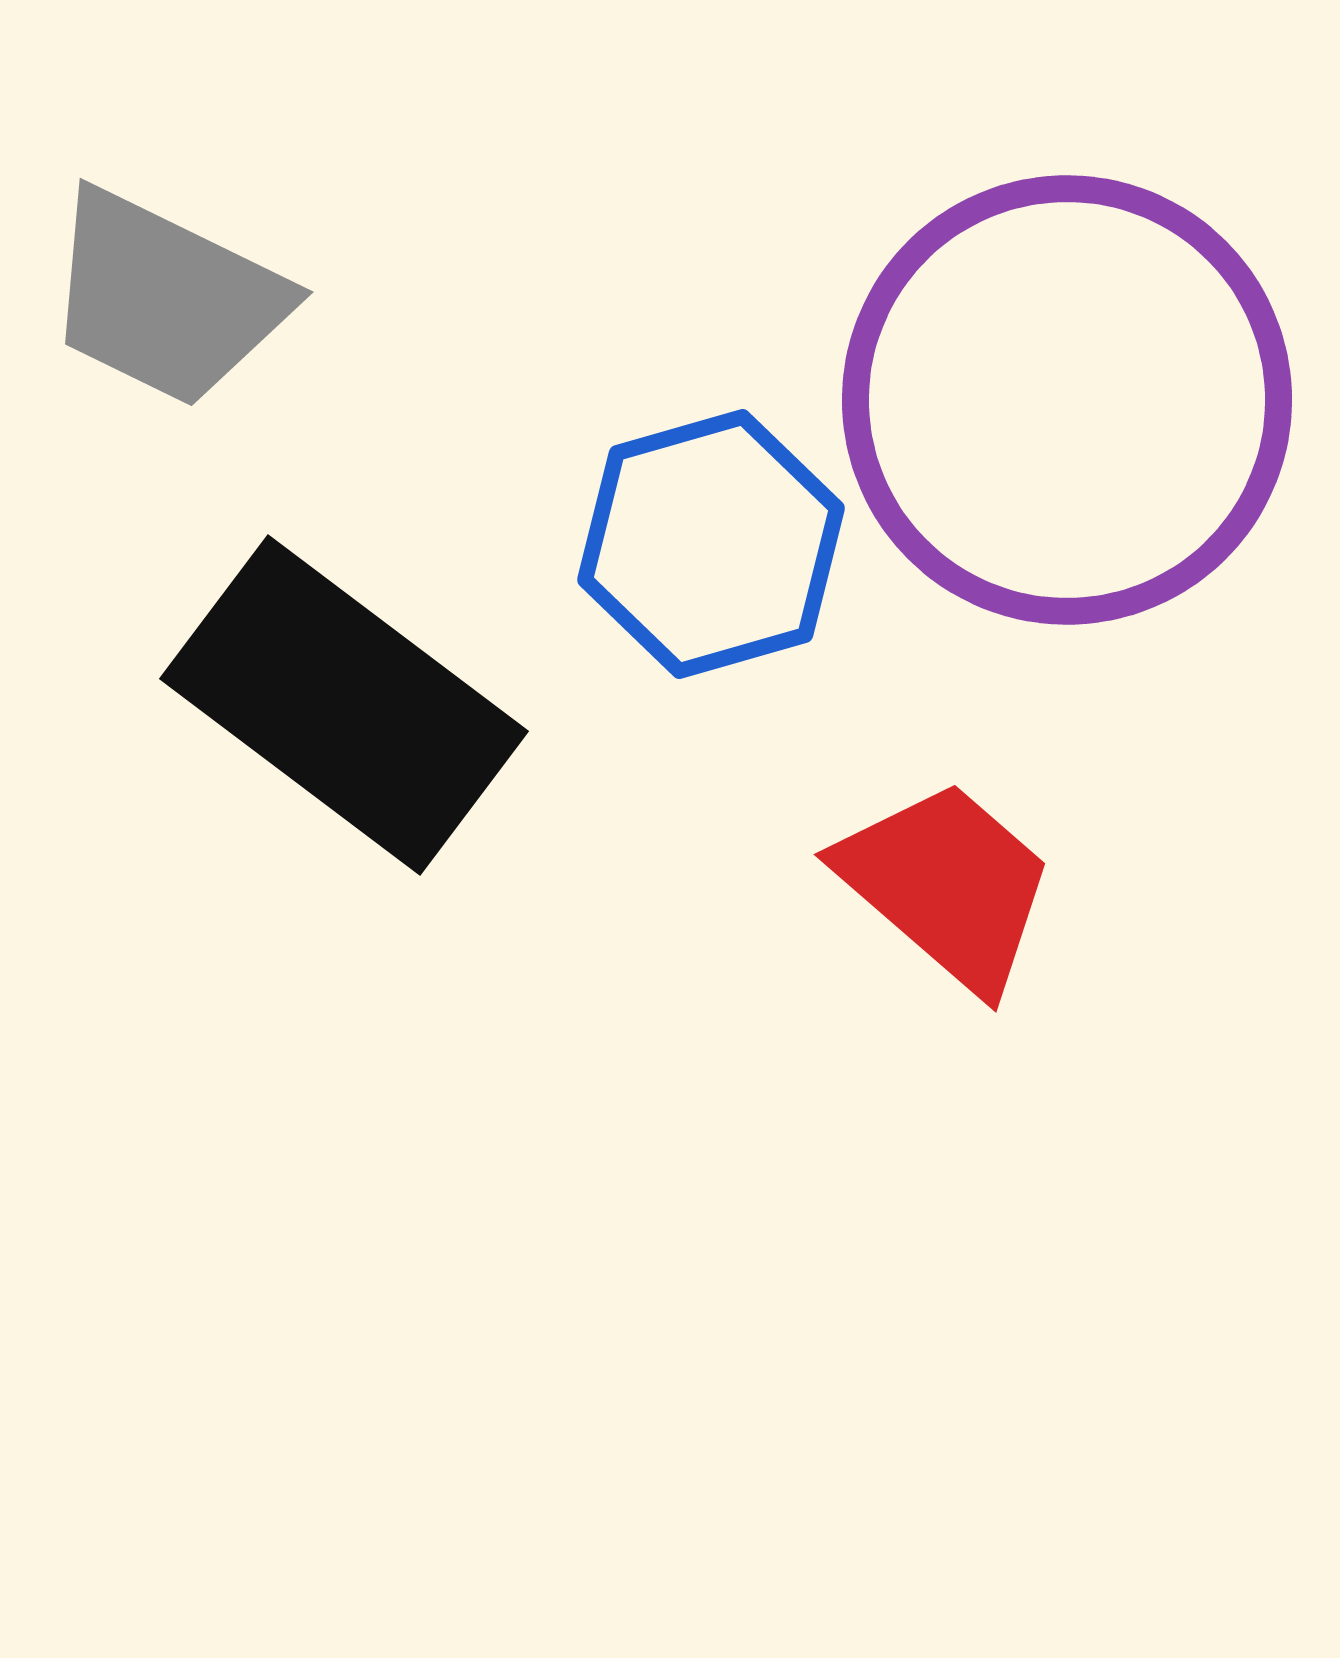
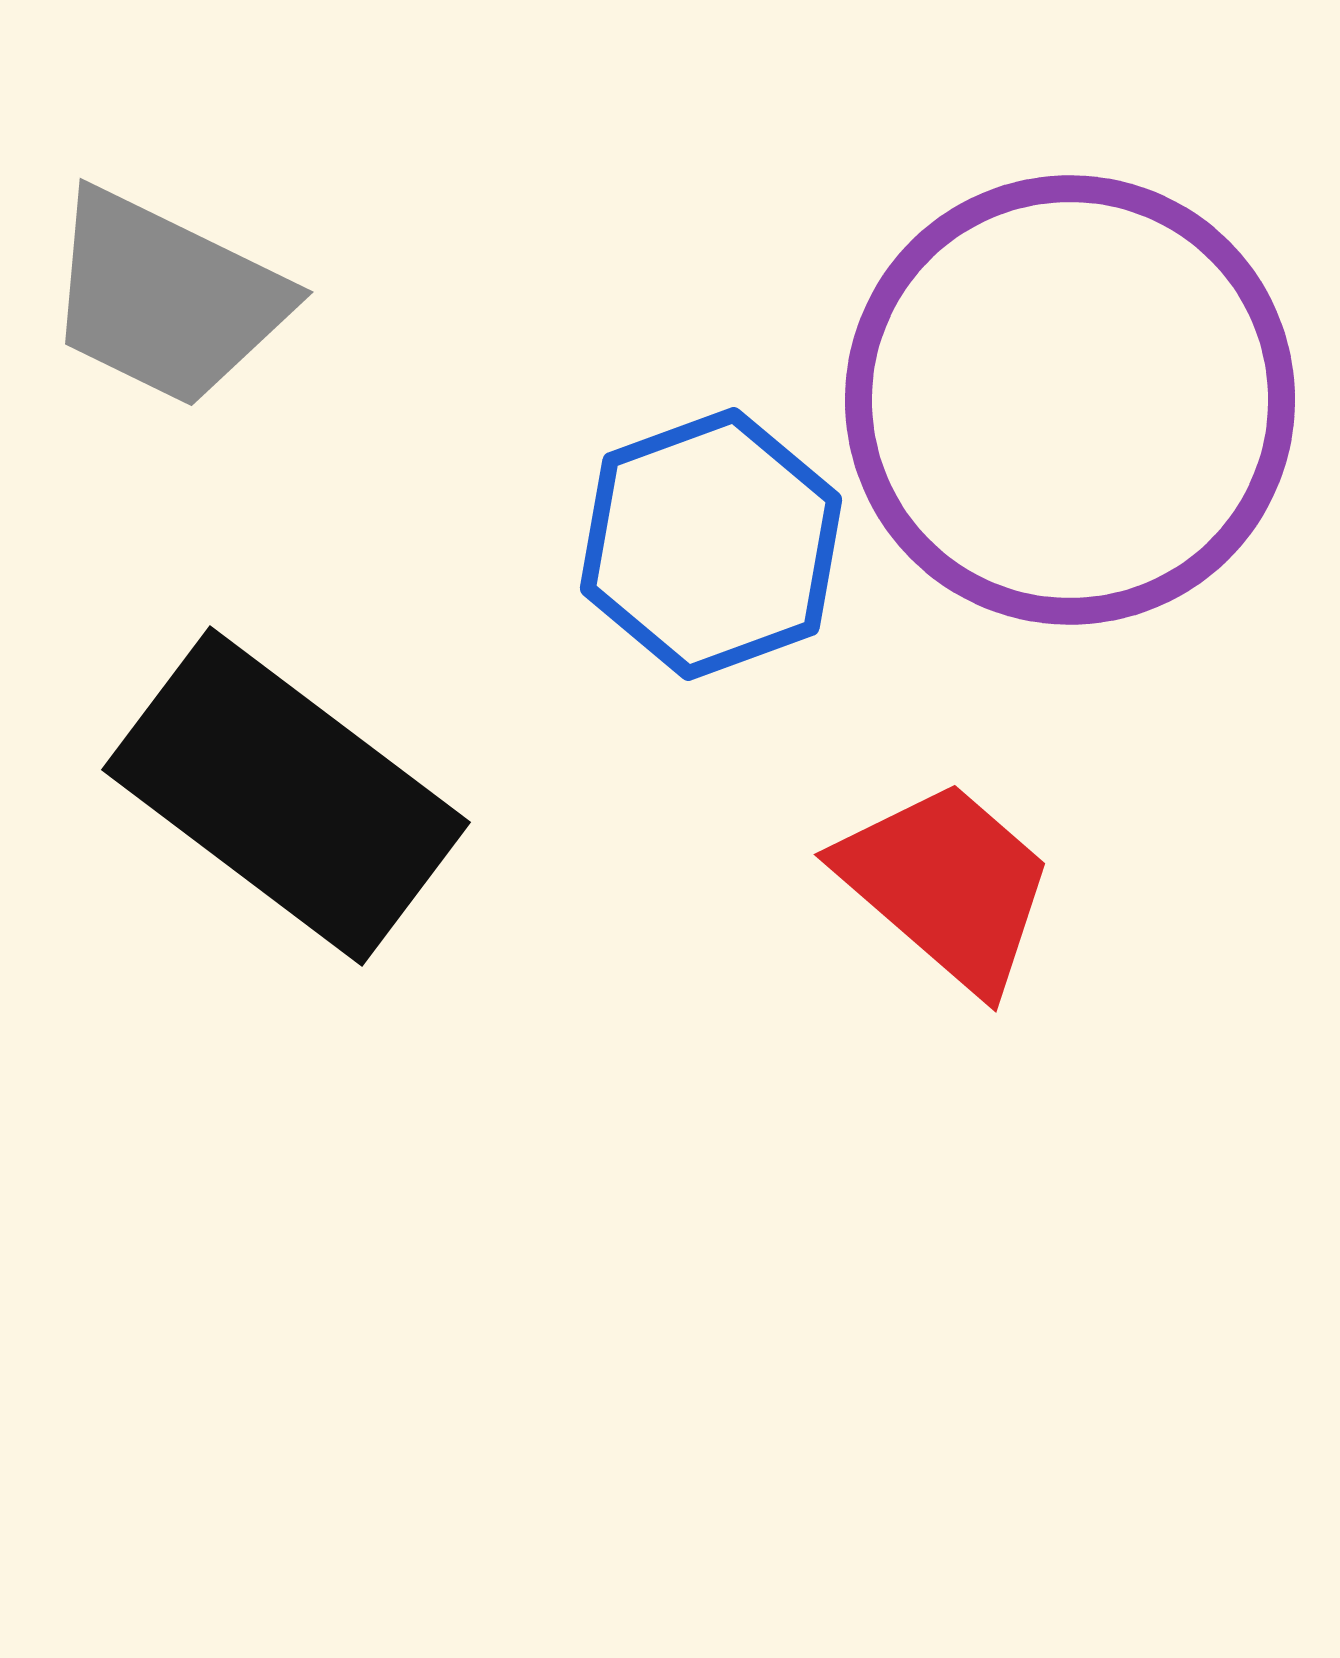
purple circle: moved 3 px right
blue hexagon: rotated 4 degrees counterclockwise
black rectangle: moved 58 px left, 91 px down
